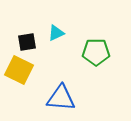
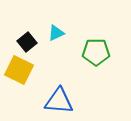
black square: rotated 30 degrees counterclockwise
blue triangle: moved 2 px left, 3 px down
